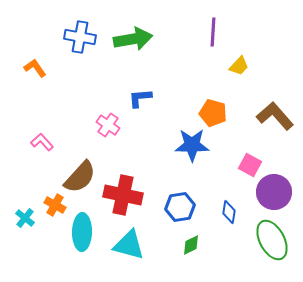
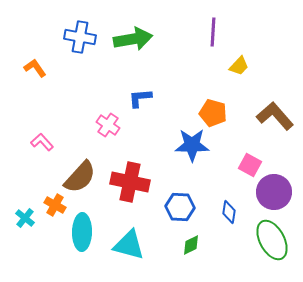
red cross: moved 7 px right, 13 px up
blue hexagon: rotated 12 degrees clockwise
